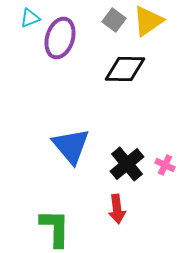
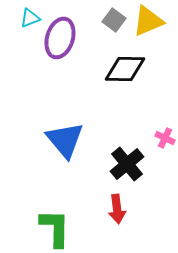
yellow triangle: rotated 12 degrees clockwise
blue triangle: moved 6 px left, 6 px up
pink cross: moved 27 px up
